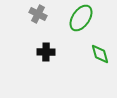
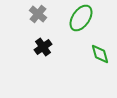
gray cross: rotated 12 degrees clockwise
black cross: moved 3 px left, 5 px up; rotated 36 degrees counterclockwise
